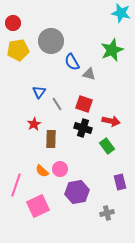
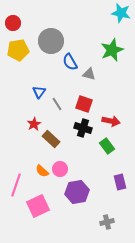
blue semicircle: moved 2 px left
brown rectangle: rotated 48 degrees counterclockwise
gray cross: moved 9 px down
